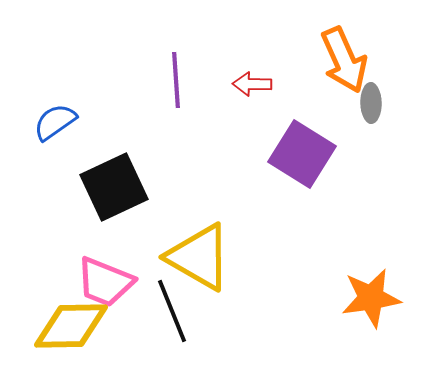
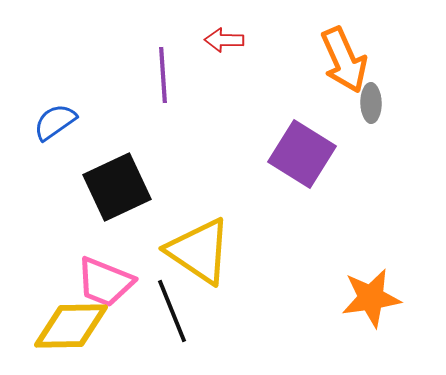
purple line: moved 13 px left, 5 px up
red arrow: moved 28 px left, 44 px up
black square: moved 3 px right
yellow triangle: moved 6 px up; rotated 4 degrees clockwise
